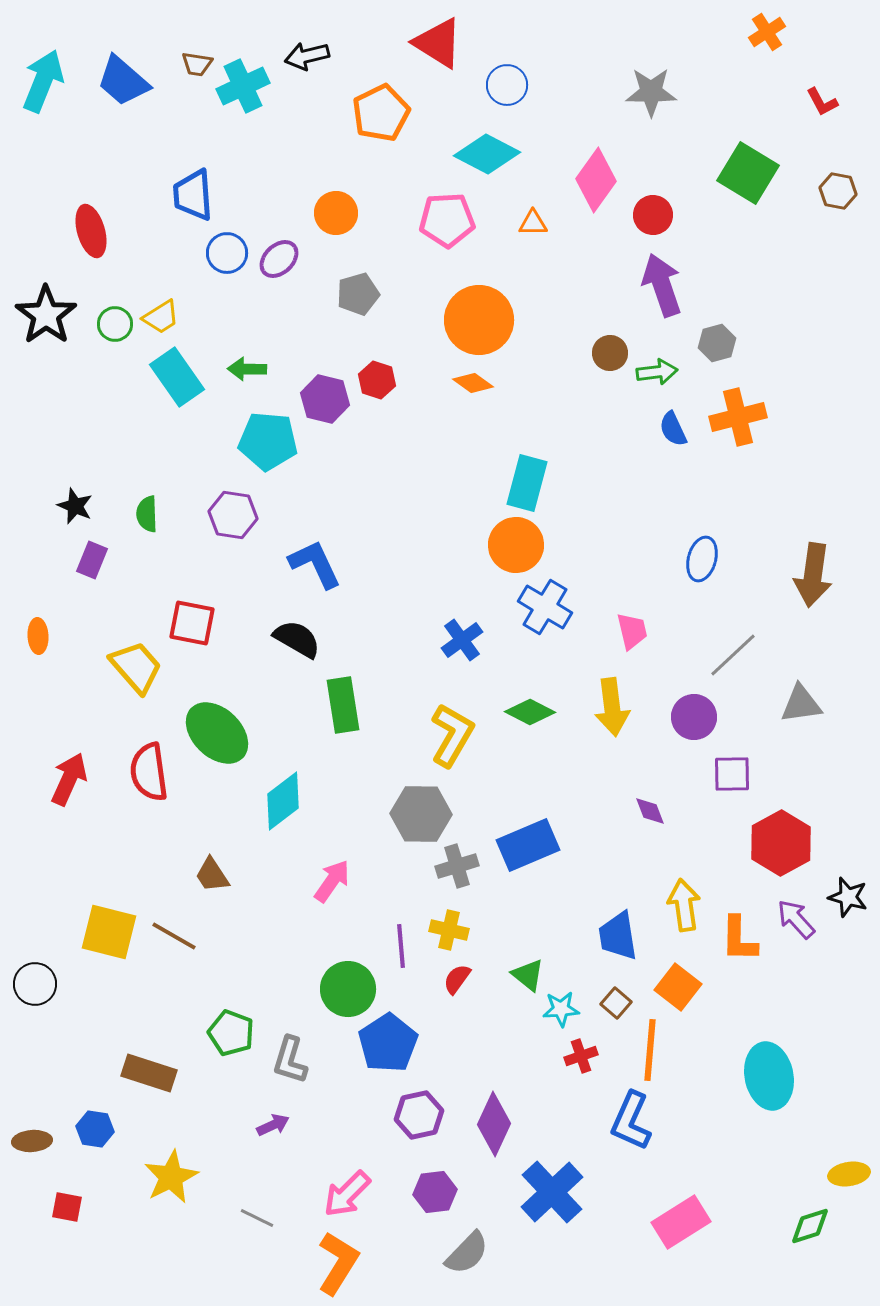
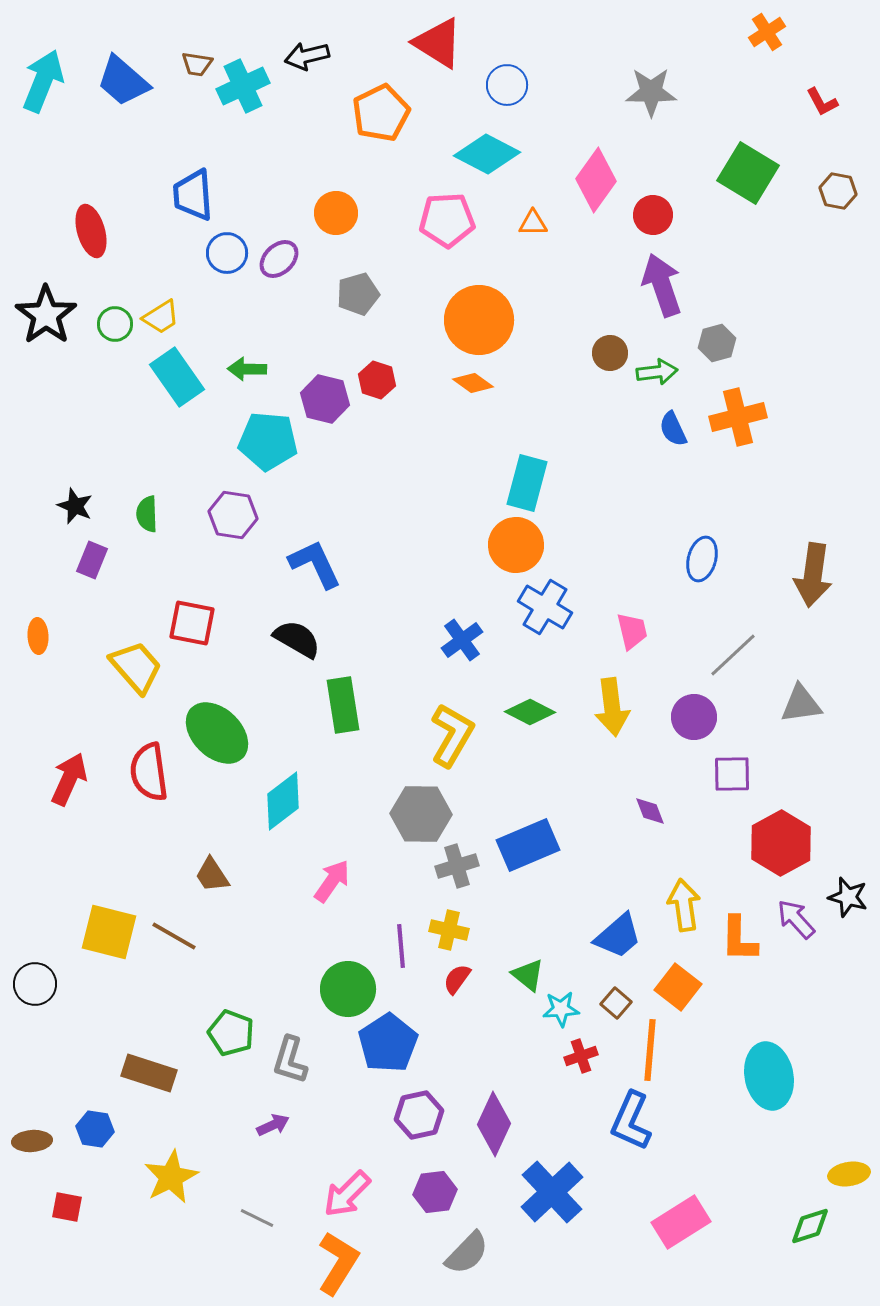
blue trapezoid at (618, 936): rotated 122 degrees counterclockwise
